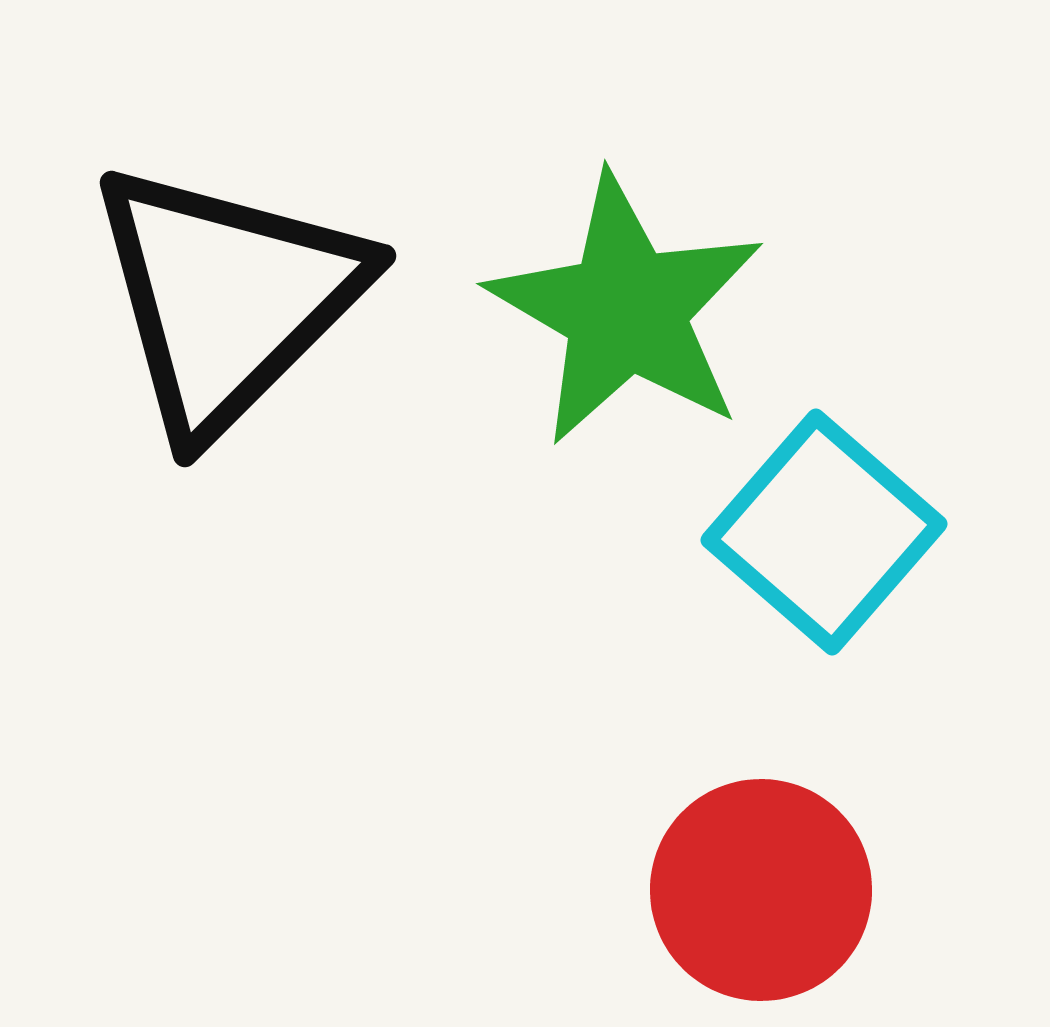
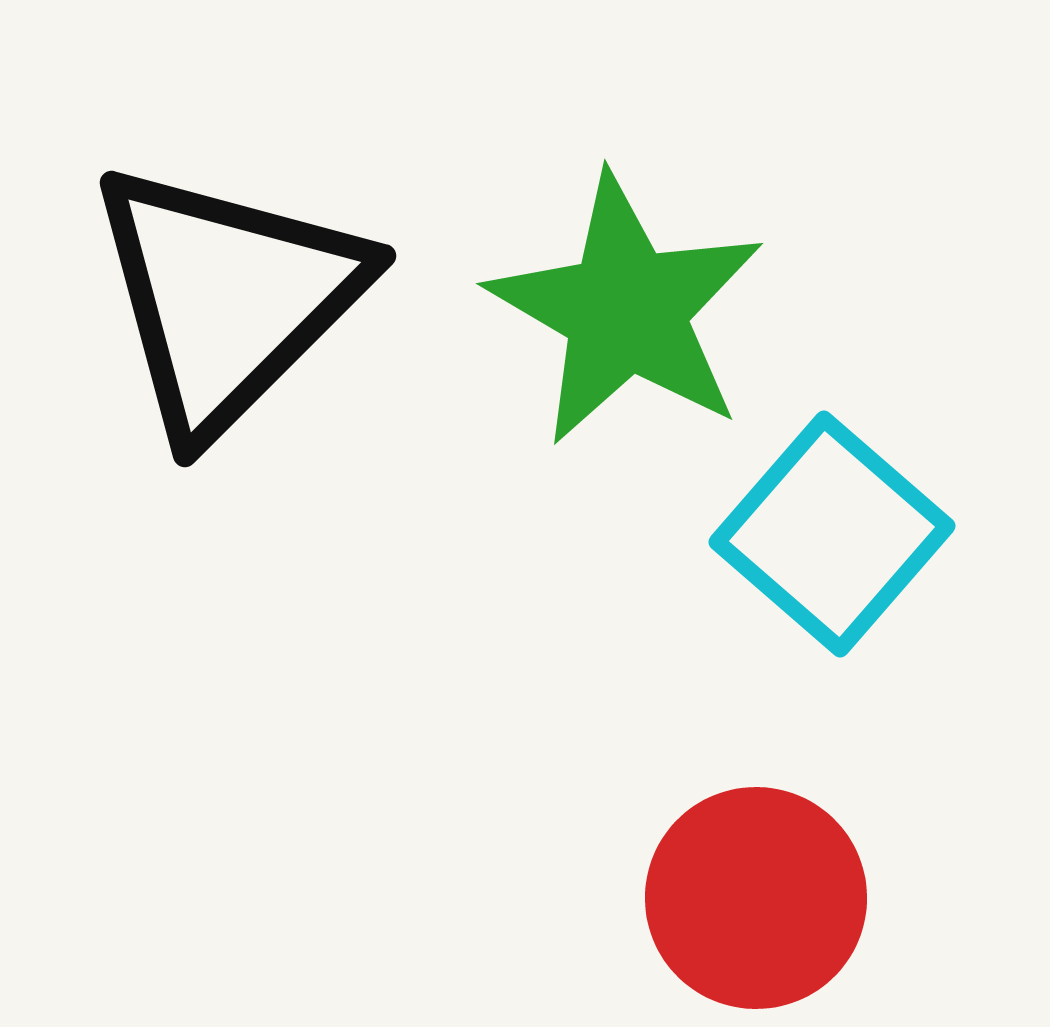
cyan square: moved 8 px right, 2 px down
red circle: moved 5 px left, 8 px down
